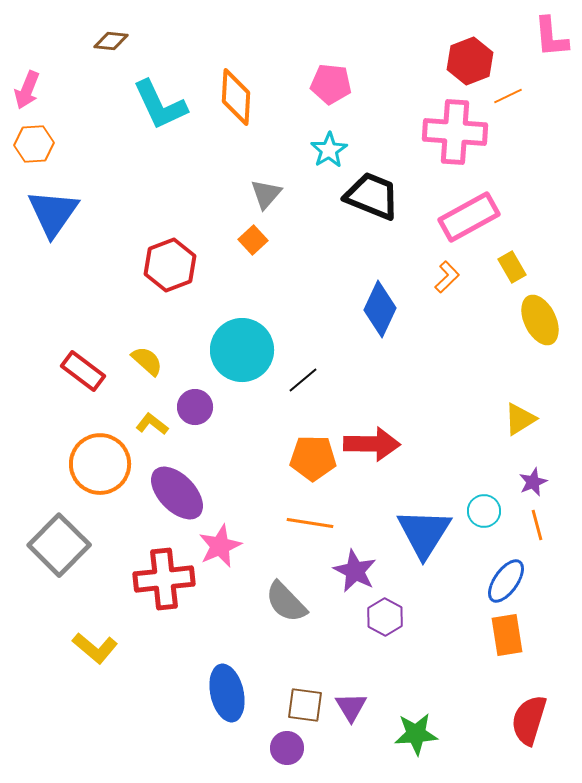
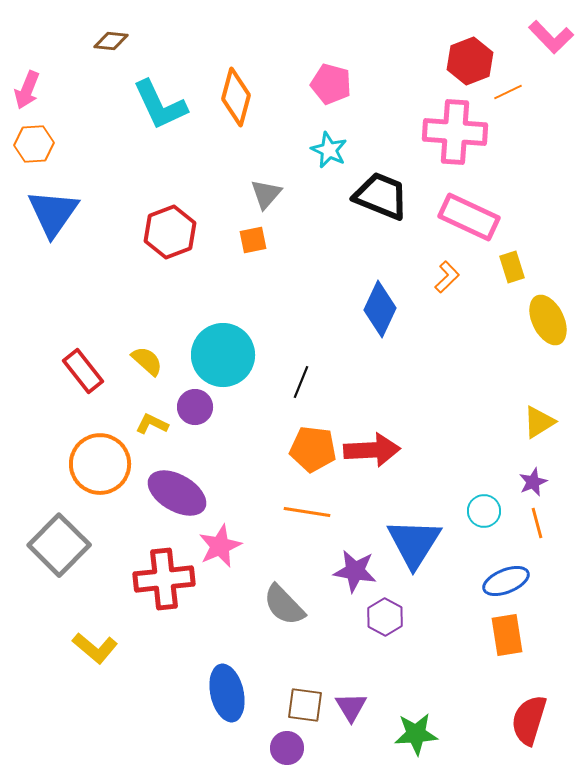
pink L-shape at (551, 37): rotated 39 degrees counterclockwise
pink pentagon at (331, 84): rotated 9 degrees clockwise
orange line at (508, 96): moved 4 px up
orange diamond at (236, 97): rotated 12 degrees clockwise
cyan star at (329, 150): rotated 15 degrees counterclockwise
black trapezoid at (372, 196): moved 9 px right
pink rectangle at (469, 217): rotated 54 degrees clockwise
orange square at (253, 240): rotated 32 degrees clockwise
red hexagon at (170, 265): moved 33 px up
yellow rectangle at (512, 267): rotated 12 degrees clockwise
yellow ellipse at (540, 320): moved 8 px right
cyan circle at (242, 350): moved 19 px left, 5 px down
red rectangle at (83, 371): rotated 15 degrees clockwise
black line at (303, 380): moved 2 px left, 2 px down; rotated 28 degrees counterclockwise
yellow triangle at (520, 419): moved 19 px right, 3 px down
yellow L-shape at (152, 424): rotated 12 degrees counterclockwise
red arrow at (372, 444): moved 6 px down; rotated 4 degrees counterclockwise
orange pentagon at (313, 458): moved 9 px up; rotated 6 degrees clockwise
purple ellipse at (177, 493): rotated 16 degrees counterclockwise
orange line at (310, 523): moved 3 px left, 11 px up
orange line at (537, 525): moved 2 px up
blue triangle at (424, 533): moved 10 px left, 10 px down
purple star at (355, 571): rotated 18 degrees counterclockwise
blue ellipse at (506, 581): rotated 33 degrees clockwise
gray semicircle at (286, 602): moved 2 px left, 3 px down
